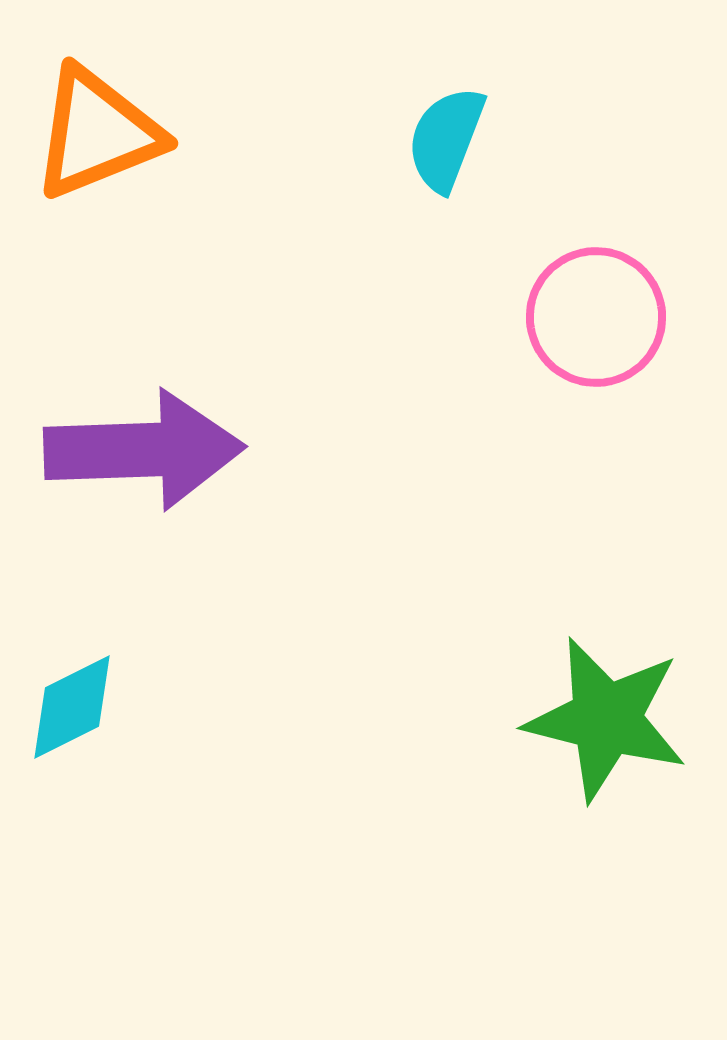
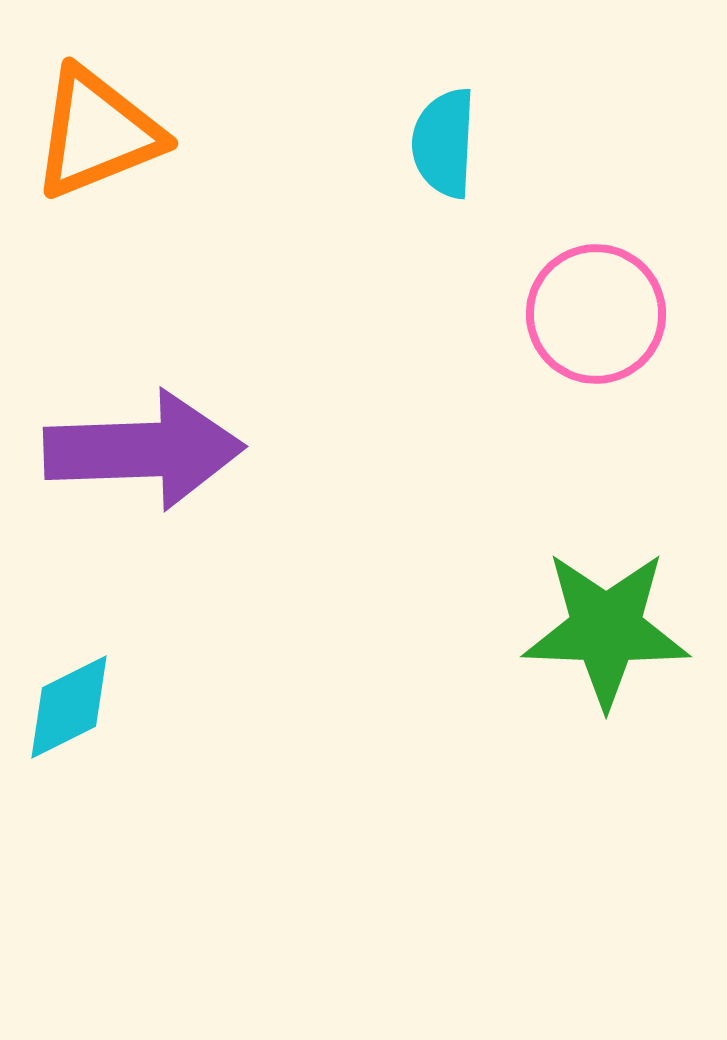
cyan semicircle: moved 2 px left, 4 px down; rotated 18 degrees counterclockwise
pink circle: moved 3 px up
cyan diamond: moved 3 px left
green star: moved 90 px up; rotated 12 degrees counterclockwise
